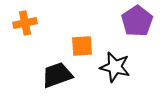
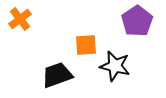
orange cross: moved 5 px left, 4 px up; rotated 25 degrees counterclockwise
orange square: moved 4 px right, 1 px up
black star: moved 1 px up
